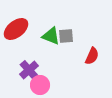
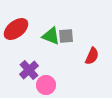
pink circle: moved 6 px right
